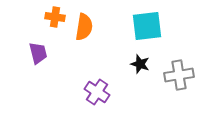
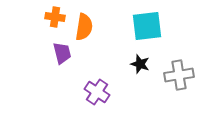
purple trapezoid: moved 24 px right
